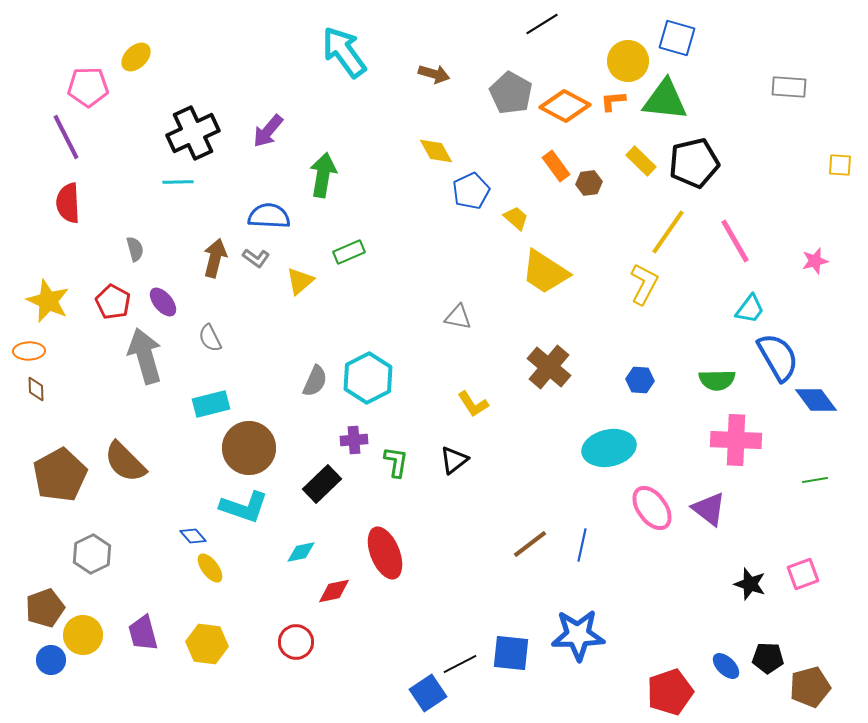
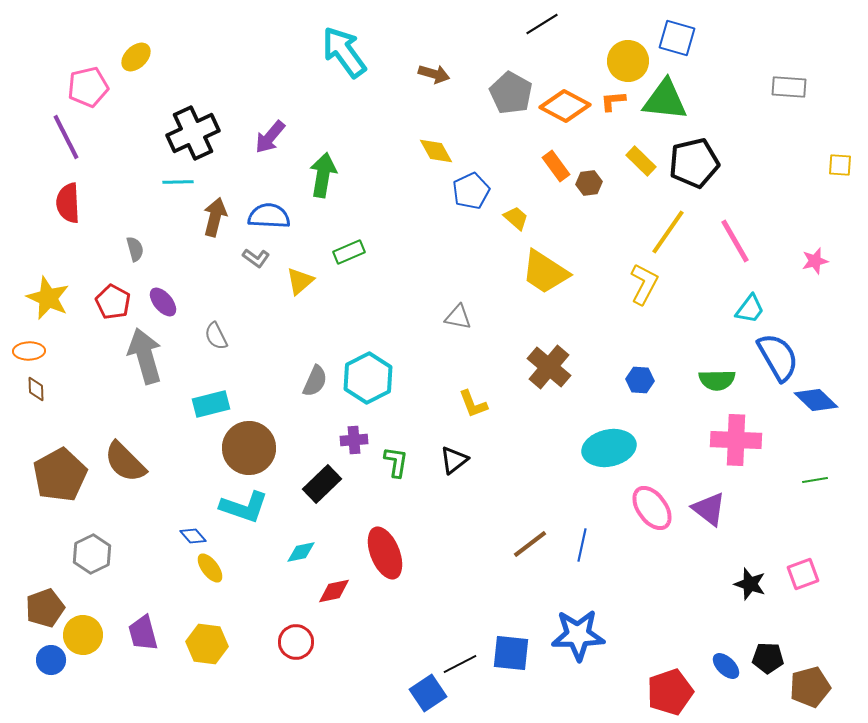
pink pentagon at (88, 87): rotated 12 degrees counterclockwise
purple arrow at (268, 131): moved 2 px right, 6 px down
brown arrow at (215, 258): moved 41 px up
yellow star at (48, 301): moved 3 px up
gray semicircle at (210, 338): moved 6 px right, 2 px up
blue diamond at (816, 400): rotated 9 degrees counterclockwise
yellow L-shape at (473, 404): rotated 12 degrees clockwise
